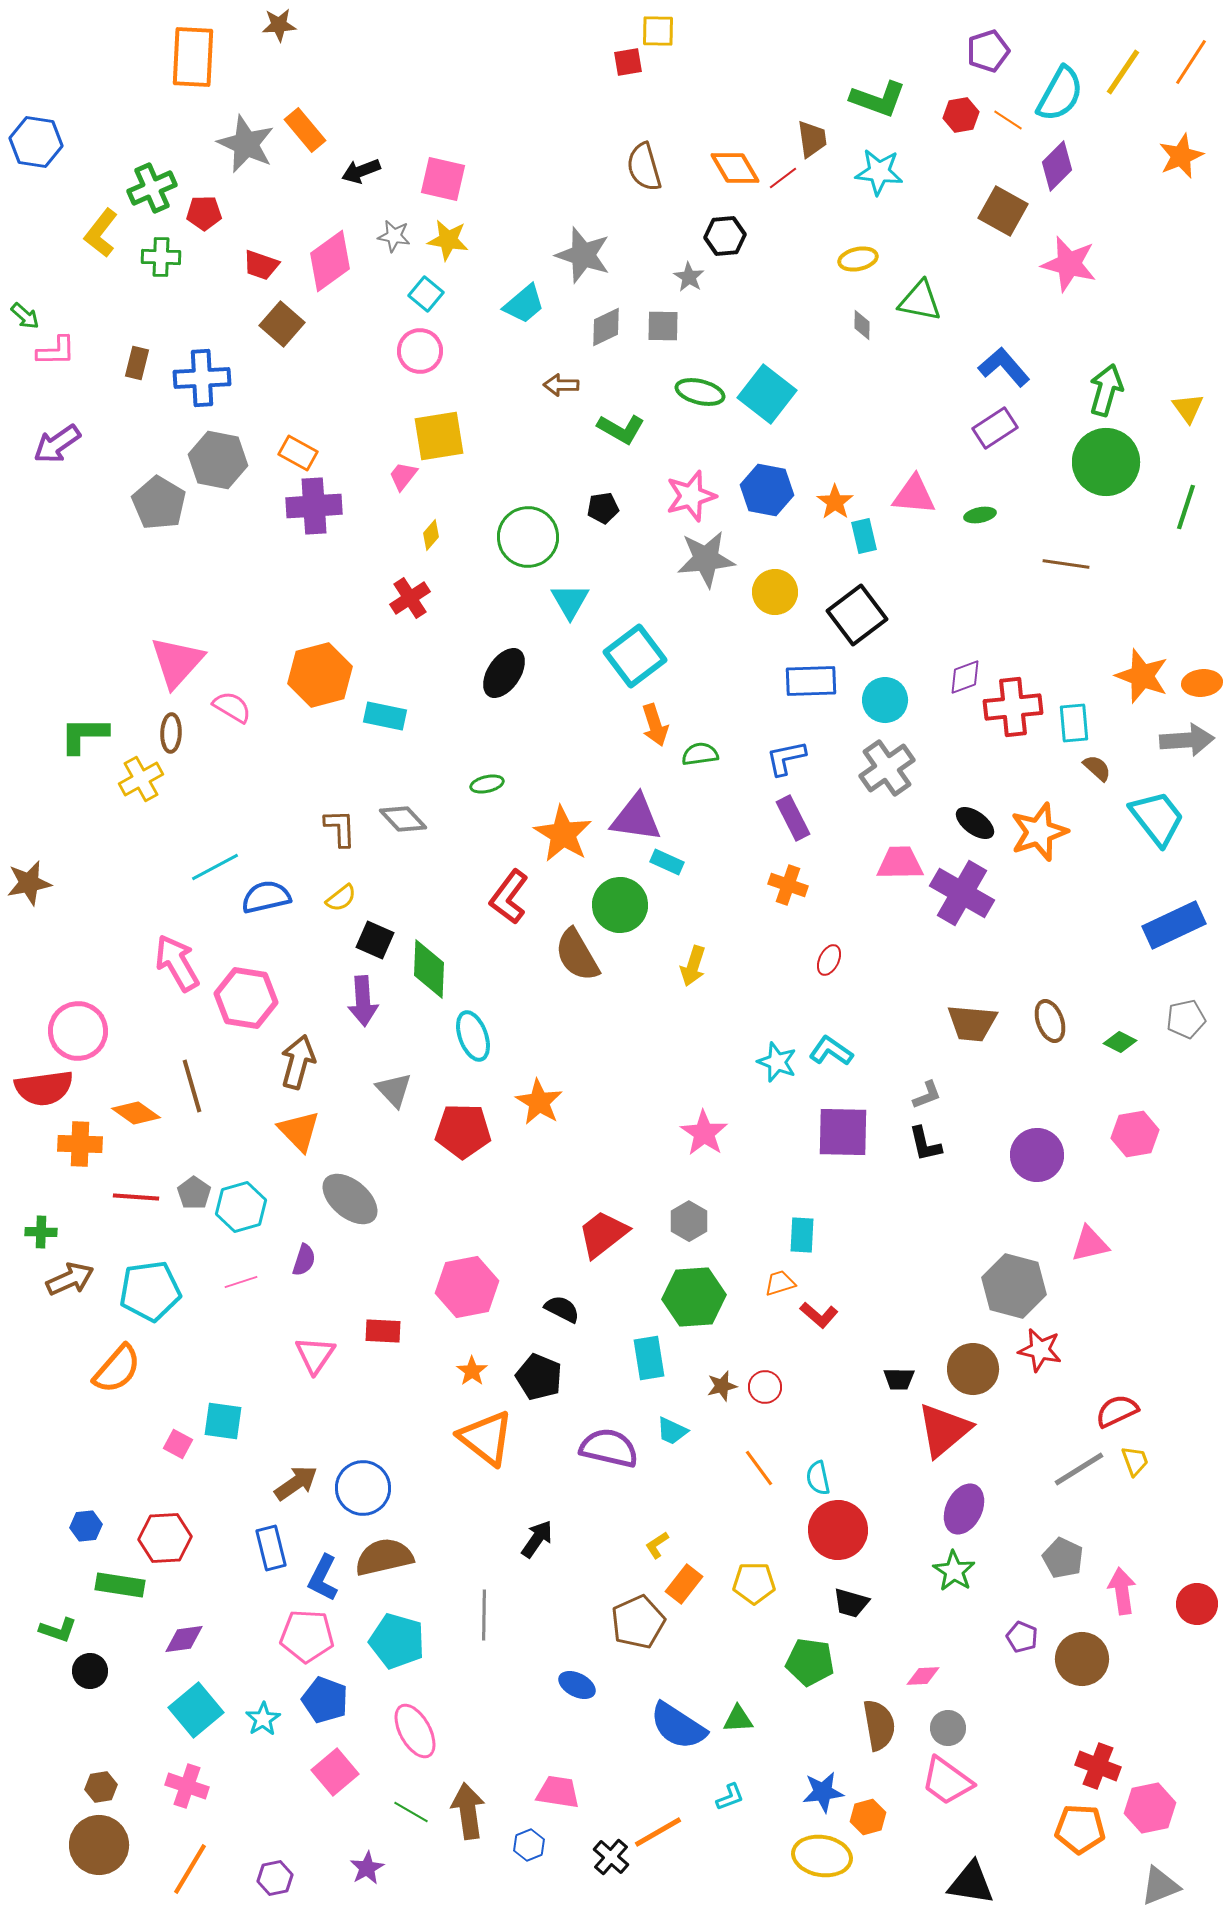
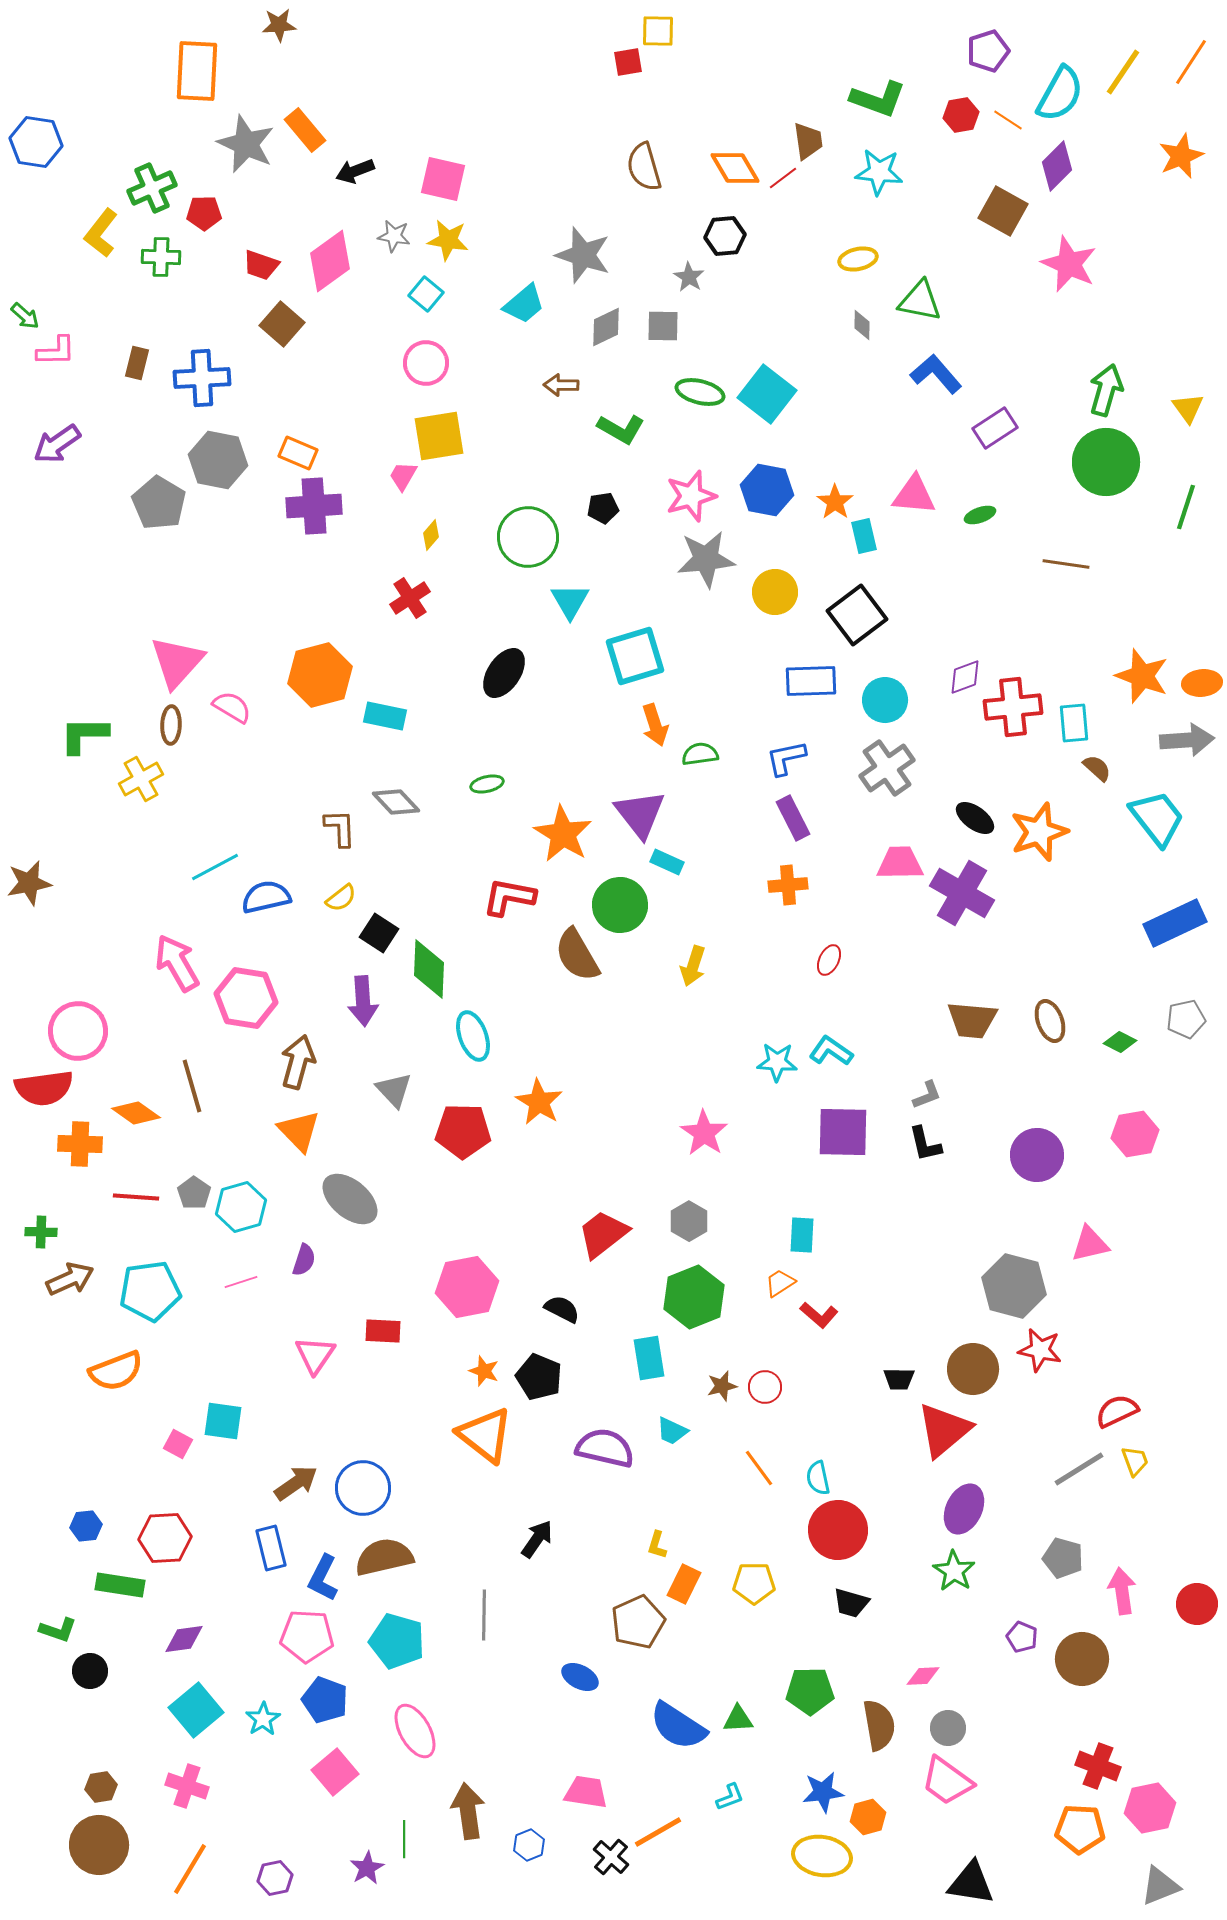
orange rectangle at (193, 57): moved 4 px right, 14 px down
brown trapezoid at (812, 139): moved 4 px left, 2 px down
black arrow at (361, 171): moved 6 px left
pink star at (1069, 264): rotated 10 degrees clockwise
pink circle at (420, 351): moved 6 px right, 12 px down
blue L-shape at (1004, 367): moved 68 px left, 7 px down
orange rectangle at (298, 453): rotated 6 degrees counterclockwise
pink trapezoid at (403, 476): rotated 8 degrees counterclockwise
green ellipse at (980, 515): rotated 8 degrees counterclockwise
cyan square at (635, 656): rotated 20 degrees clockwise
brown ellipse at (171, 733): moved 8 px up
purple triangle at (636, 818): moved 4 px right, 4 px up; rotated 44 degrees clockwise
gray diamond at (403, 819): moved 7 px left, 17 px up
black ellipse at (975, 823): moved 5 px up
orange cross at (788, 885): rotated 24 degrees counterclockwise
red L-shape at (509, 897): rotated 64 degrees clockwise
blue rectangle at (1174, 925): moved 1 px right, 2 px up
black square at (375, 940): moved 4 px right, 7 px up; rotated 9 degrees clockwise
brown trapezoid at (972, 1023): moved 3 px up
cyan star at (777, 1062): rotated 18 degrees counterclockwise
orange trapezoid at (780, 1283): rotated 16 degrees counterclockwise
green hexagon at (694, 1297): rotated 18 degrees counterclockwise
orange semicircle at (117, 1369): moved 1 px left, 2 px down; rotated 28 degrees clockwise
orange star at (472, 1371): moved 12 px right; rotated 16 degrees counterclockwise
orange triangle at (486, 1438): moved 1 px left, 3 px up
purple semicircle at (609, 1448): moved 4 px left
yellow L-shape at (657, 1545): rotated 40 degrees counterclockwise
gray pentagon at (1063, 1558): rotated 9 degrees counterclockwise
orange rectangle at (684, 1584): rotated 12 degrees counterclockwise
green pentagon at (810, 1662): moved 29 px down; rotated 9 degrees counterclockwise
blue ellipse at (577, 1685): moved 3 px right, 8 px up
pink trapezoid at (558, 1792): moved 28 px right
green line at (411, 1812): moved 7 px left, 27 px down; rotated 60 degrees clockwise
